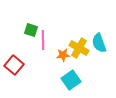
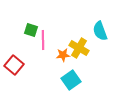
cyan semicircle: moved 1 px right, 12 px up
